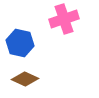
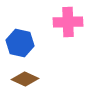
pink cross: moved 4 px right, 3 px down; rotated 16 degrees clockwise
